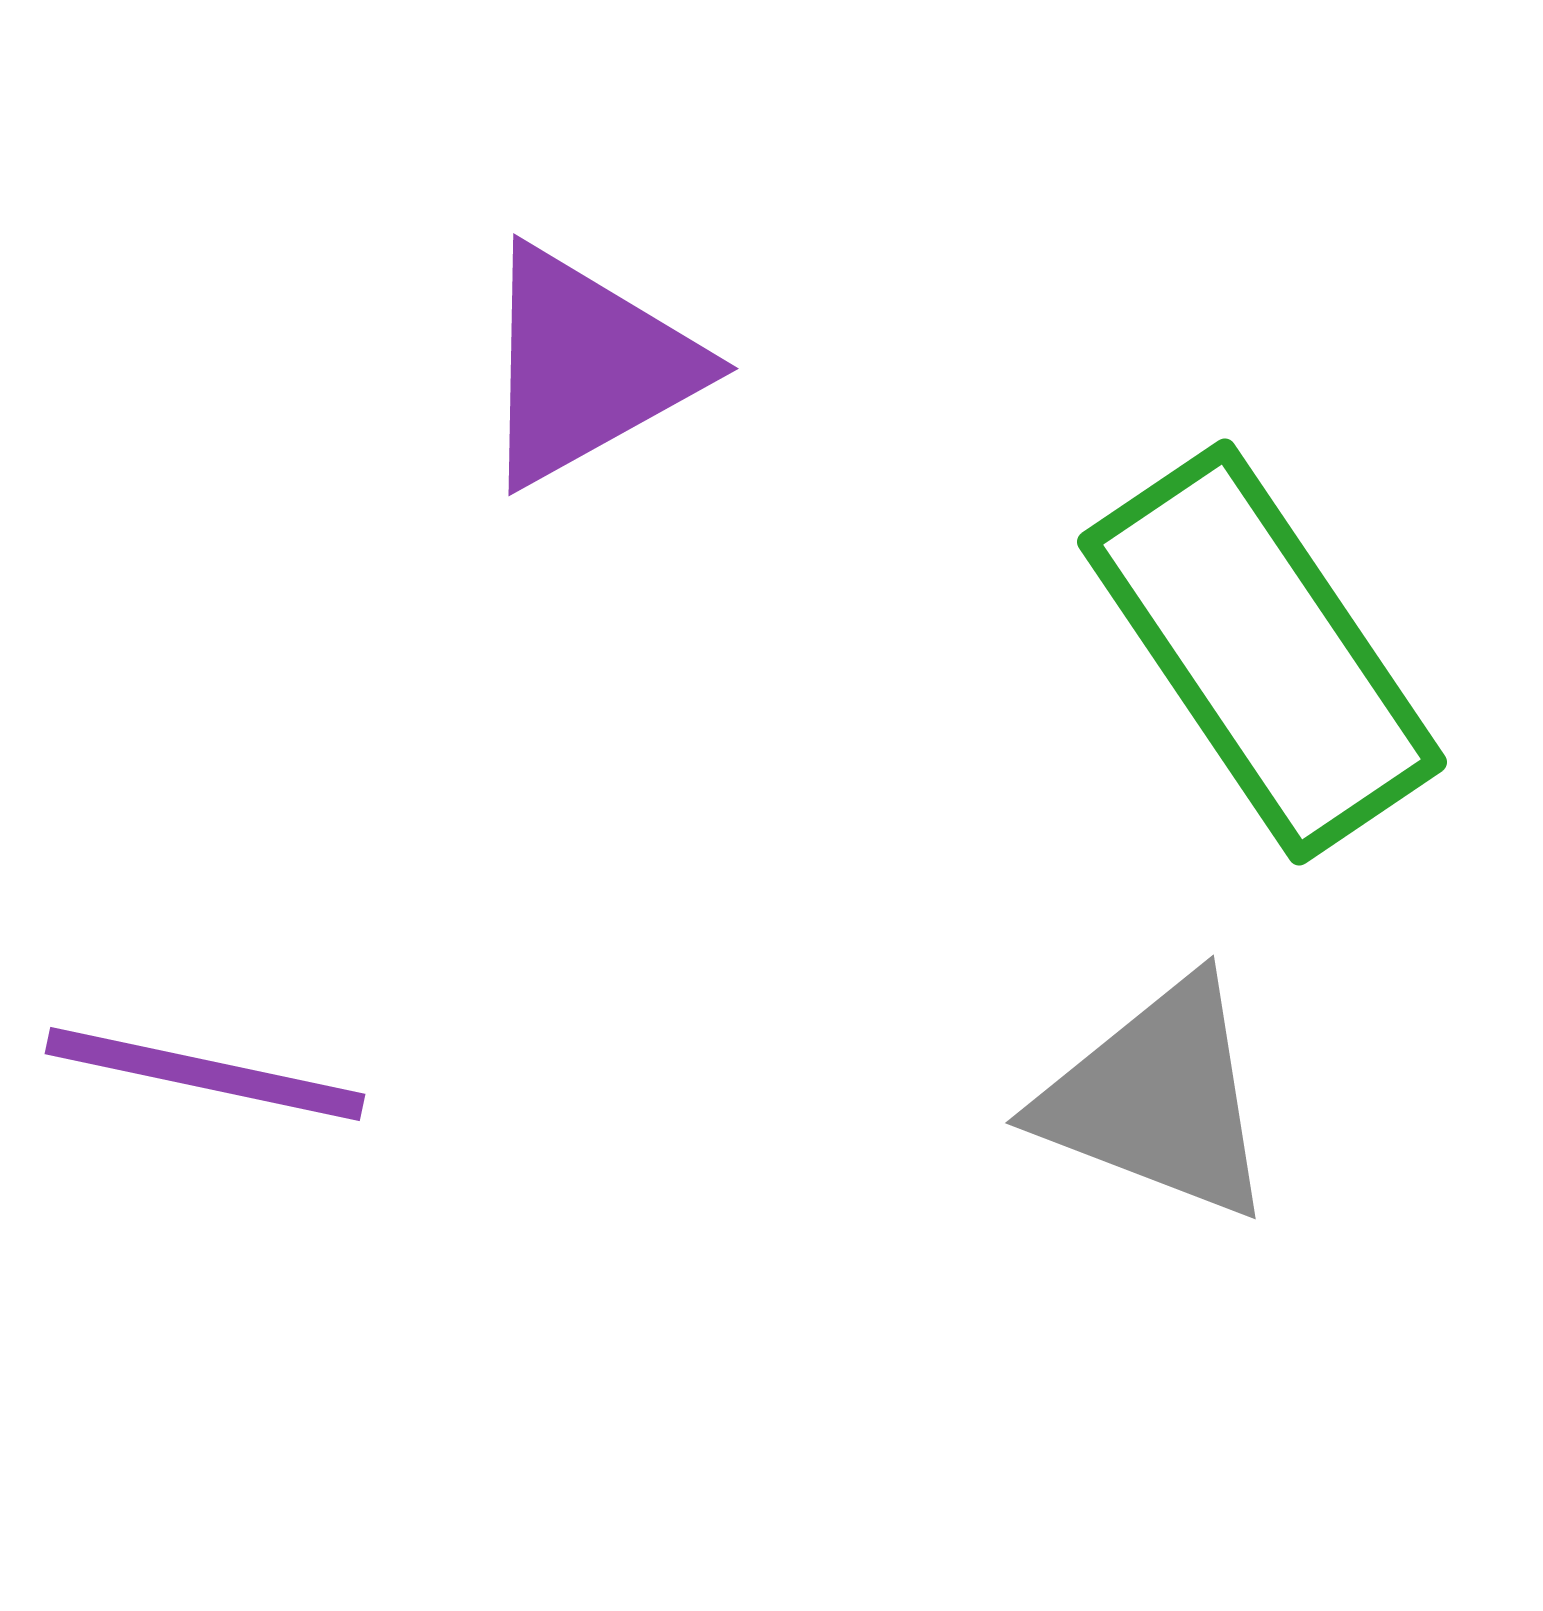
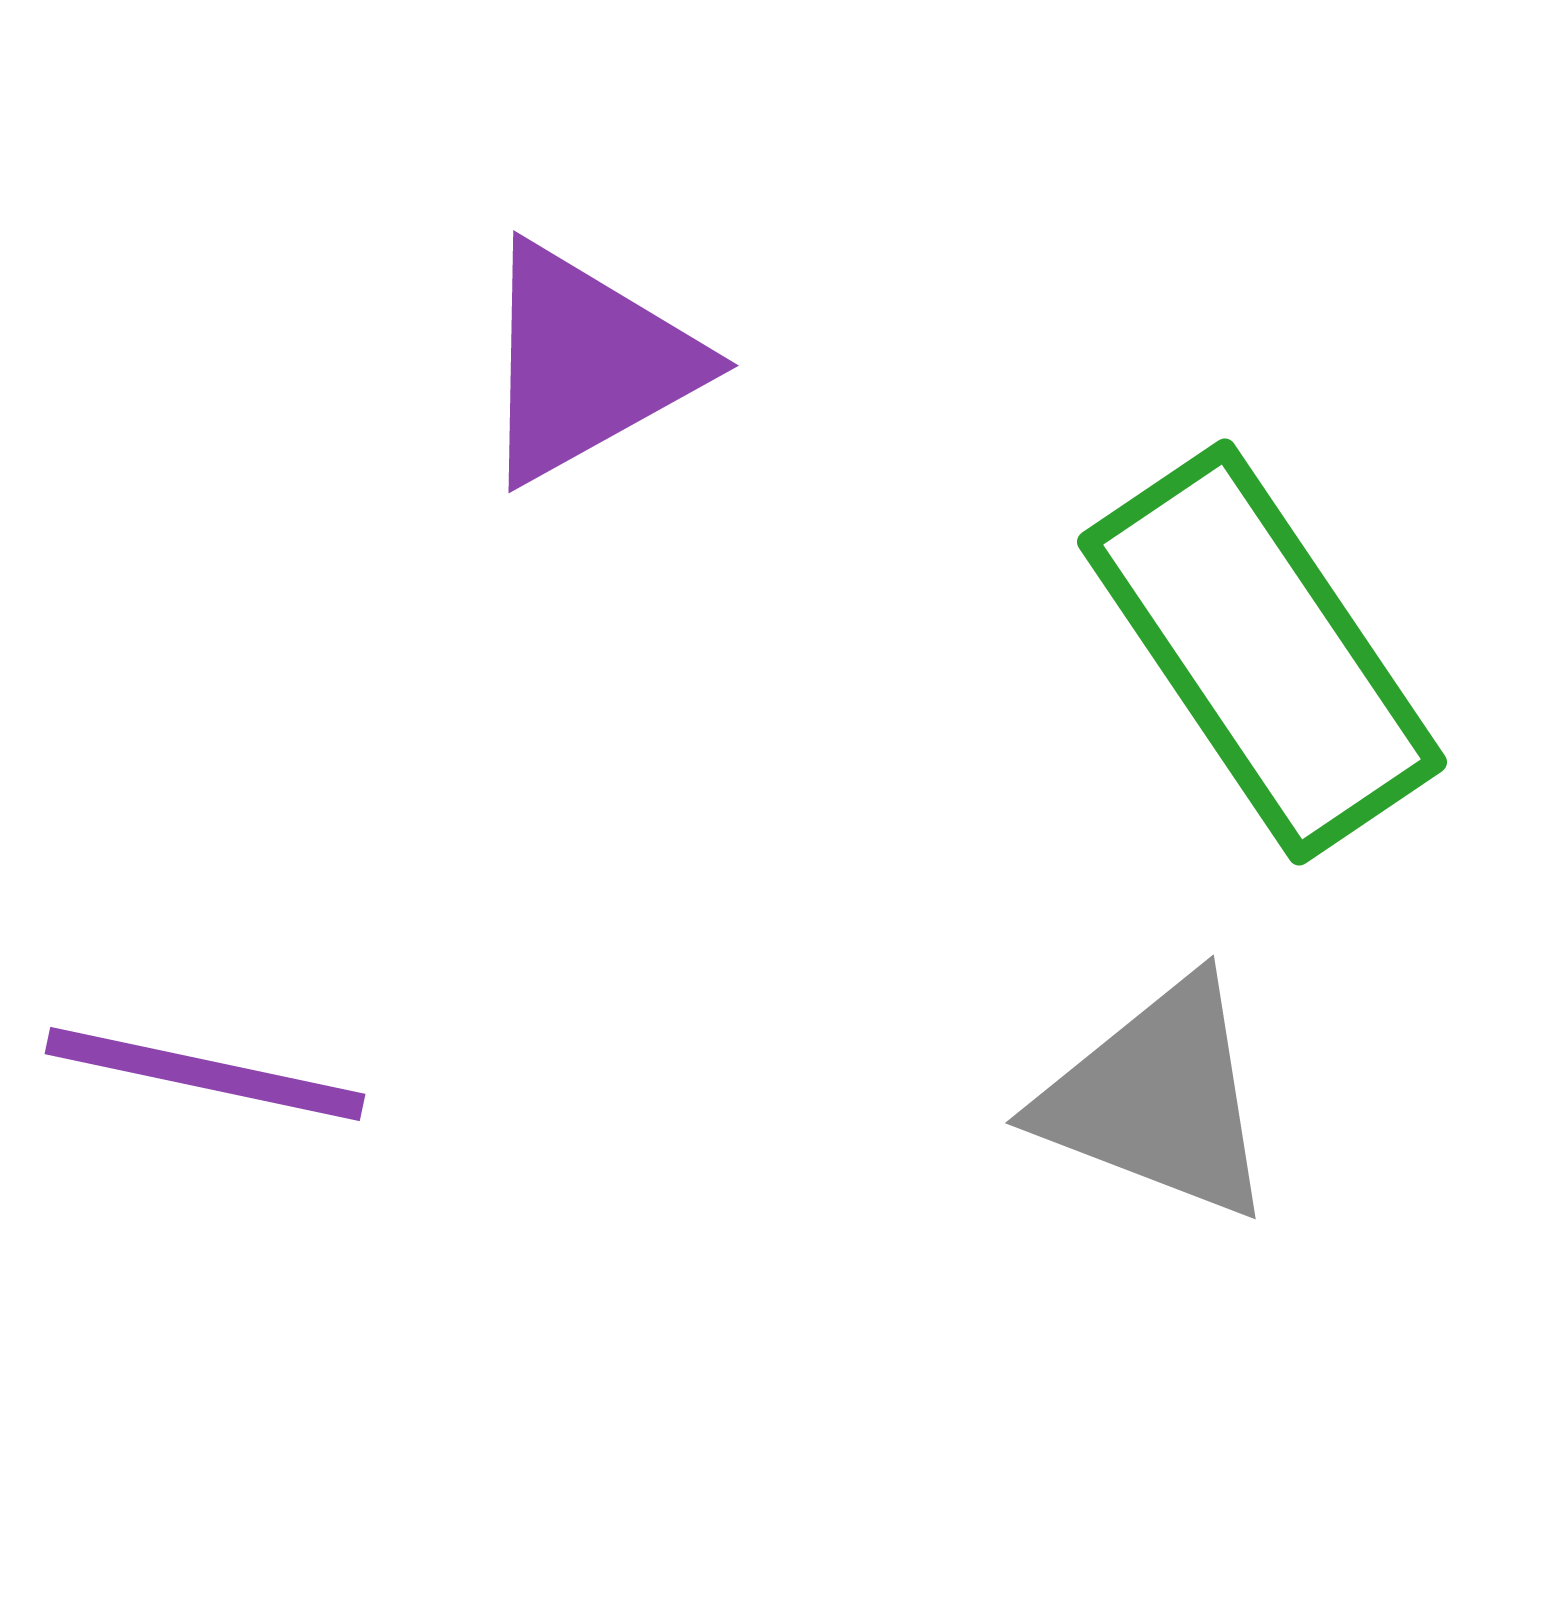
purple triangle: moved 3 px up
